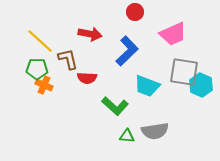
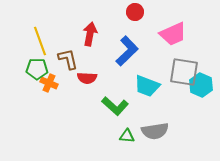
red arrow: rotated 90 degrees counterclockwise
yellow line: rotated 28 degrees clockwise
orange cross: moved 5 px right, 2 px up
